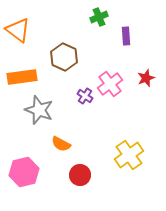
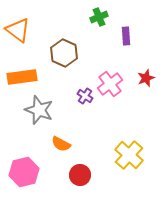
brown hexagon: moved 4 px up
yellow cross: rotated 12 degrees counterclockwise
